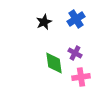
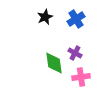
black star: moved 1 px right, 5 px up
